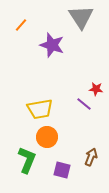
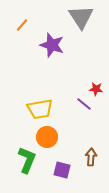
orange line: moved 1 px right
brown arrow: rotated 18 degrees counterclockwise
